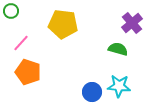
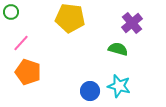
green circle: moved 1 px down
yellow pentagon: moved 7 px right, 6 px up
cyan star: rotated 10 degrees clockwise
blue circle: moved 2 px left, 1 px up
